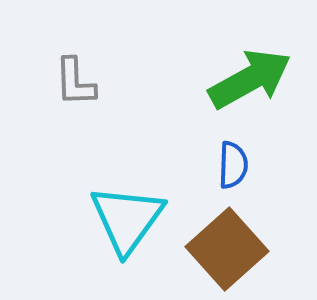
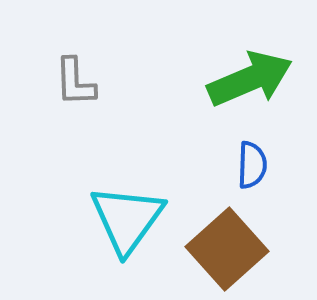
green arrow: rotated 6 degrees clockwise
blue semicircle: moved 19 px right
